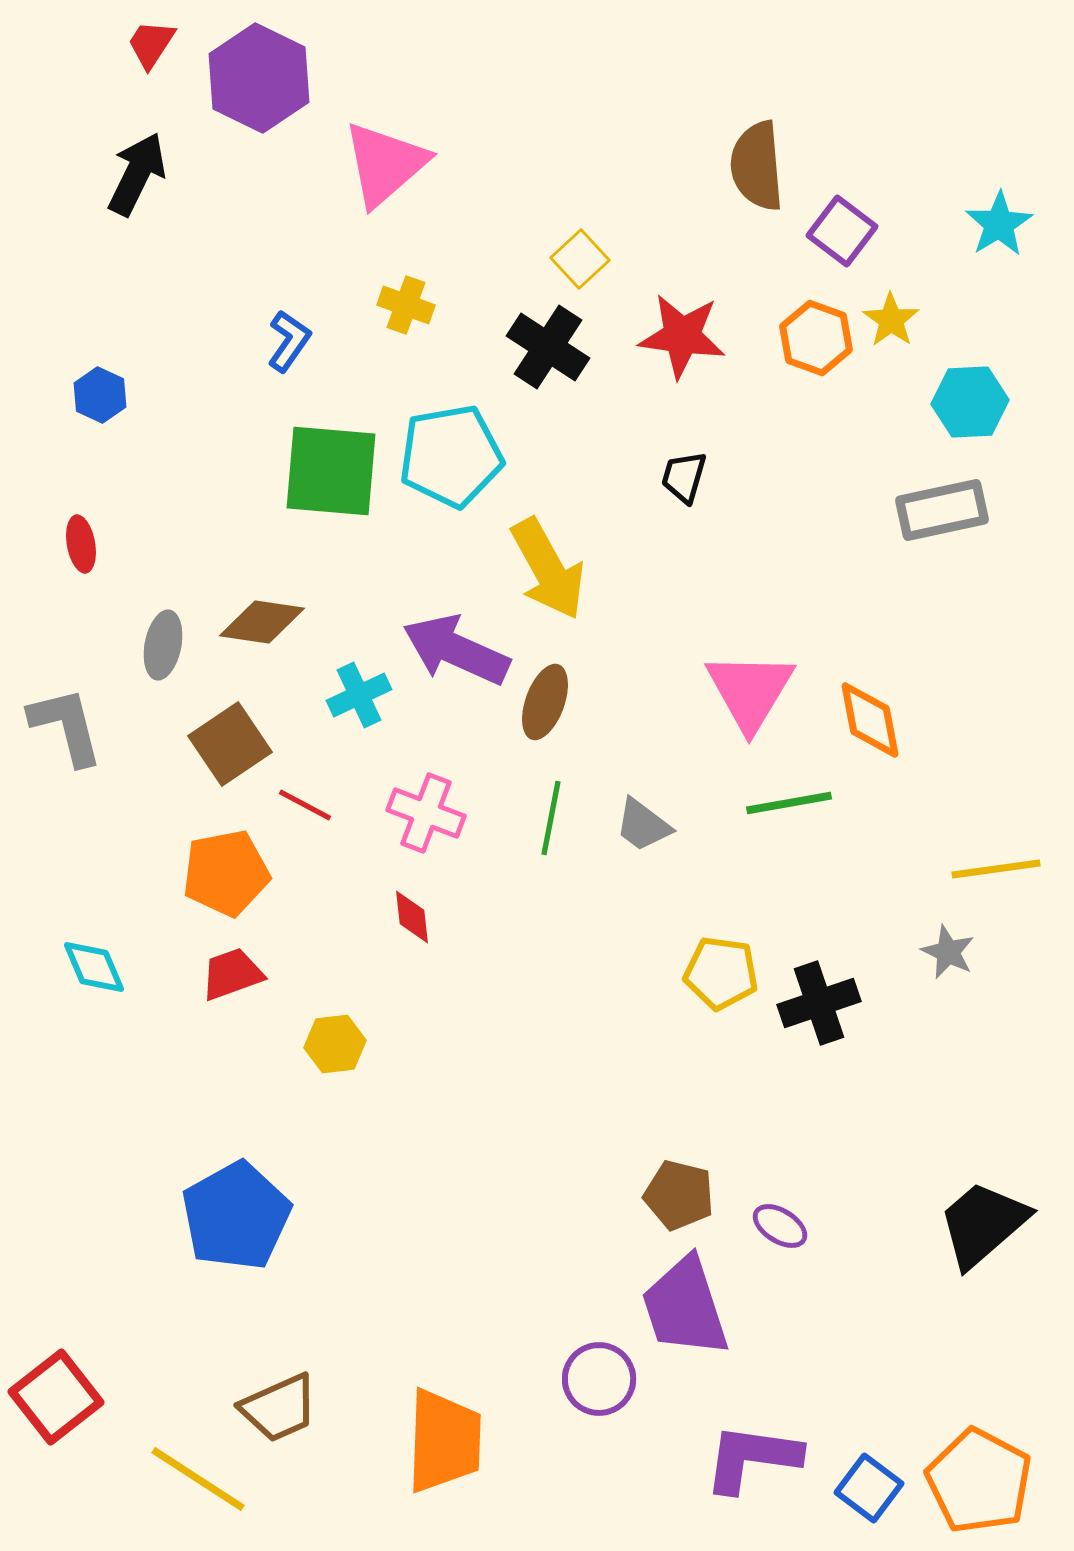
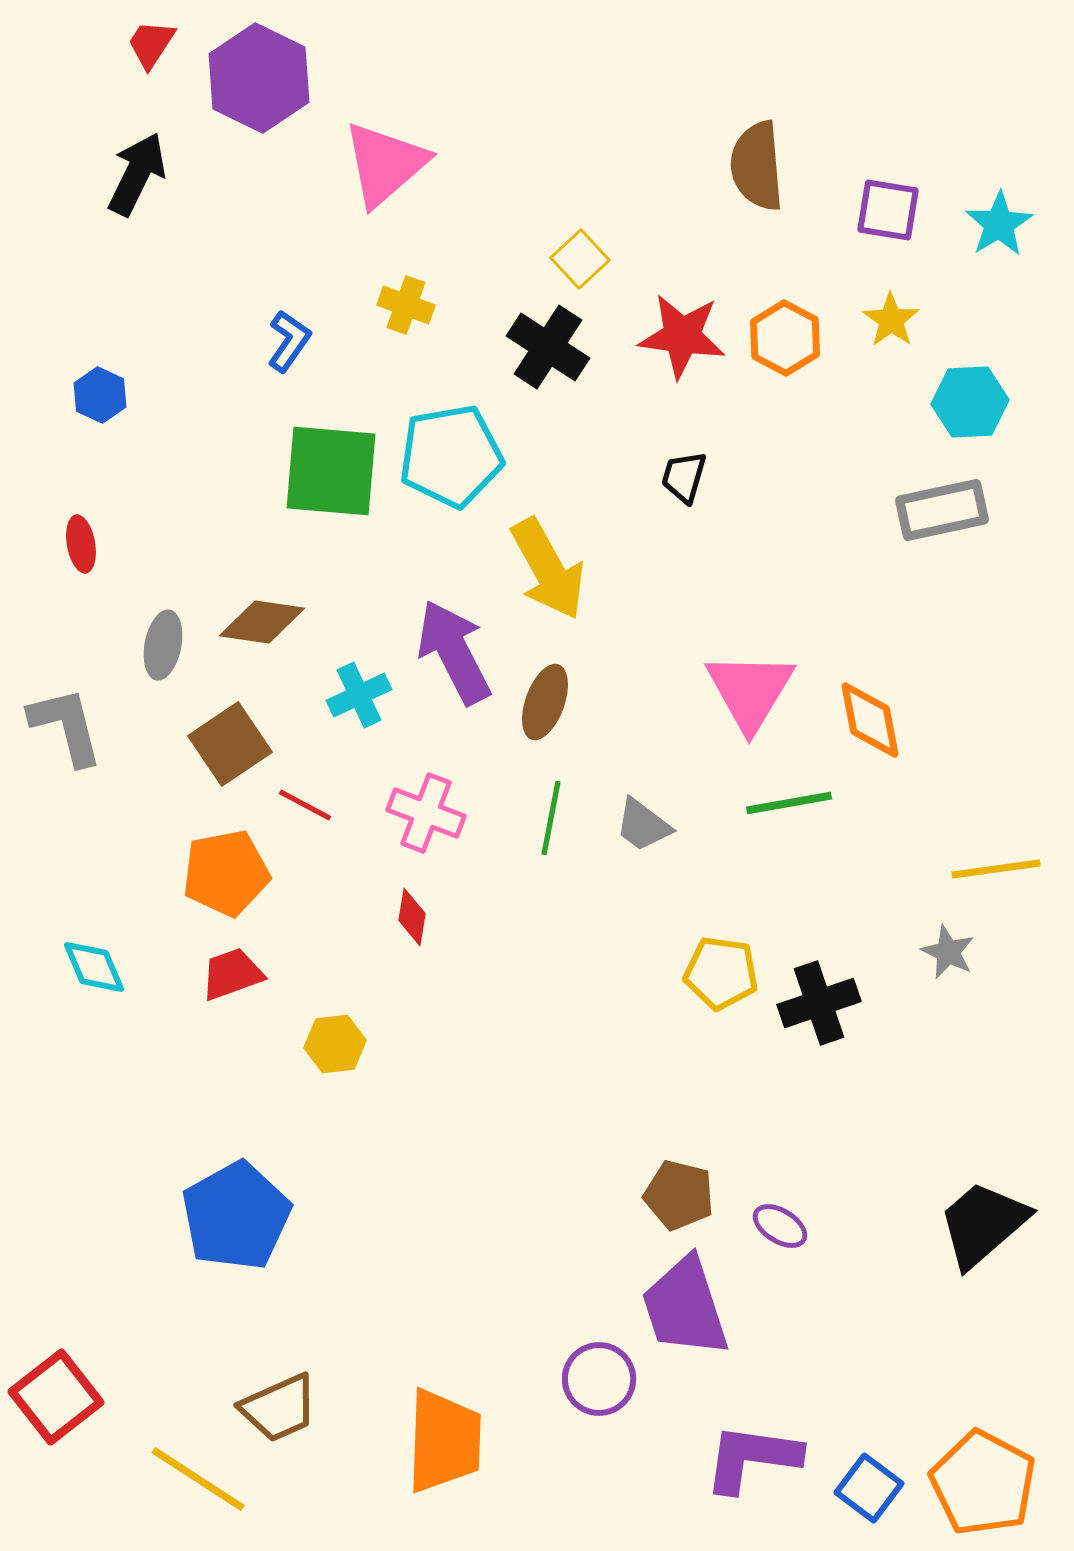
purple square at (842, 231): moved 46 px right, 21 px up; rotated 28 degrees counterclockwise
orange hexagon at (816, 338): moved 31 px left; rotated 8 degrees clockwise
purple arrow at (456, 650): moved 2 px left, 2 px down; rotated 39 degrees clockwise
red diamond at (412, 917): rotated 16 degrees clockwise
orange pentagon at (979, 1481): moved 4 px right, 2 px down
